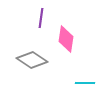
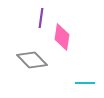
pink diamond: moved 4 px left, 2 px up
gray diamond: rotated 12 degrees clockwise
